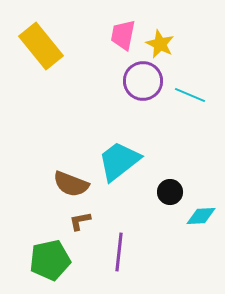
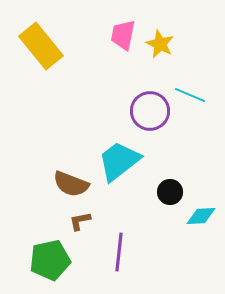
purple circle: moved 7 px right, 30 px down
